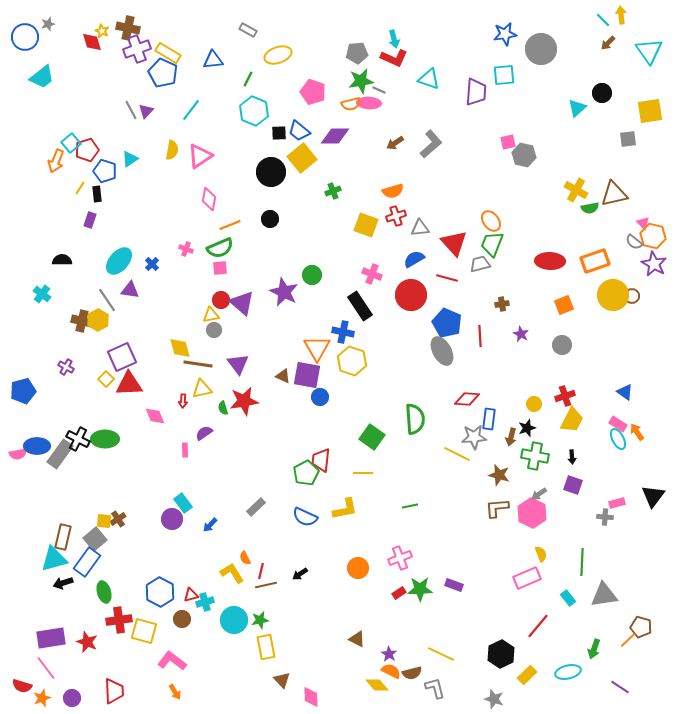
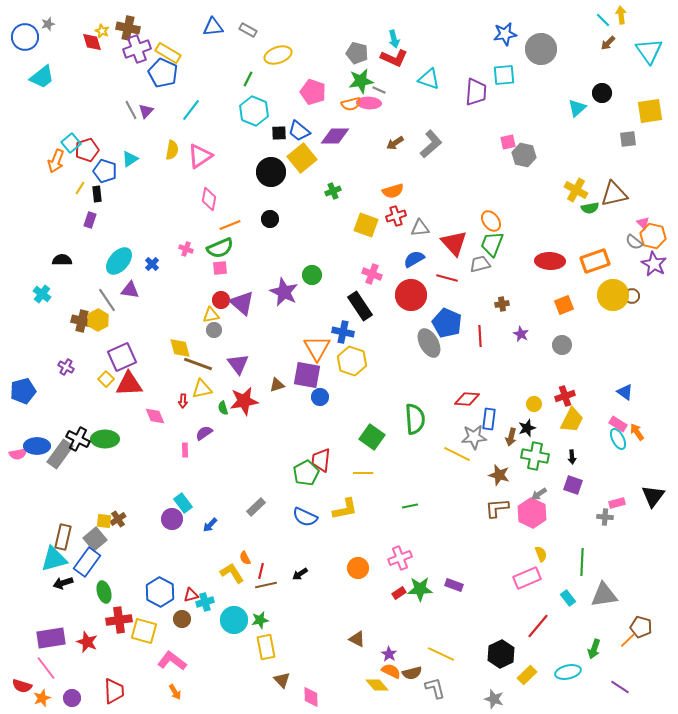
gray pentagon at (357, 53): rotated 20 degrees clockwise
blue triangle at (213, 60): moved 33 px up
gray ellipse at (442, 351): moved 13 px left, 8 px up
brown line at (198, 364): rotated 12 degrees clockwise
brown triangle at (283, 376): moved 6 px left, 9 px down; rotated 42 degrees counterclockwise
